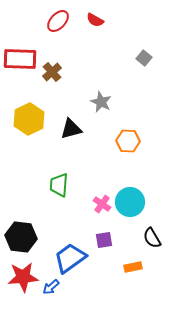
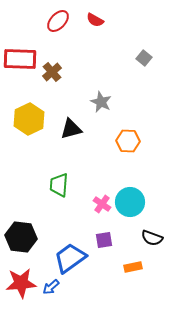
black semicircle: rotated 40 degrees counterclockwise
red star: moved 2 px left, 6 px down
